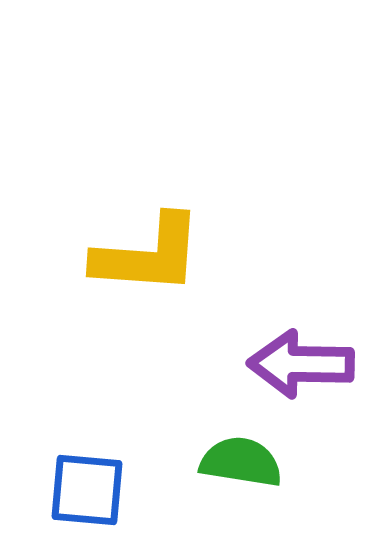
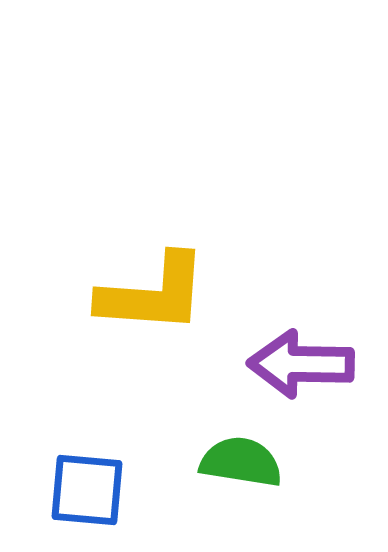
yellow L-shape: moved 5 px right, 39 px down
